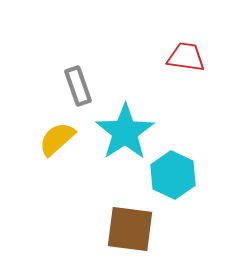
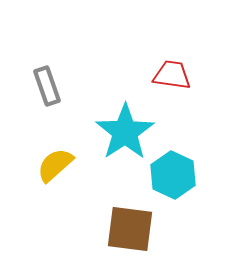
red trapezoid: moved 14 px left, 18 px down
gray rectangle: moved 31 px left
yellow semicircle: moved 2 px left, 26 px down
